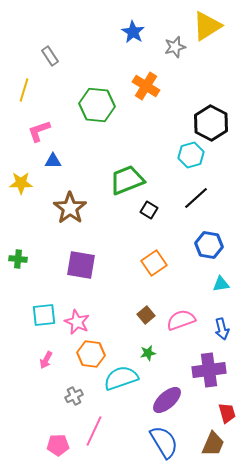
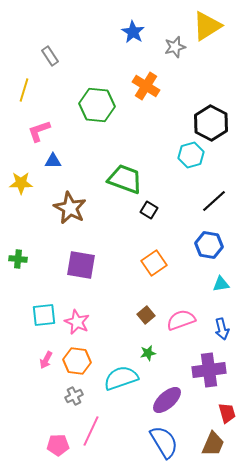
green trapezoid: moved 2 px left, 1 px up; rotated 42 degrees clockwise
black line: moved 18 px right, 3 px down
brown star: rotated 8 degrees counterclockwise
orange hexagon: moved 14 px left, 7 px down
pink line: moved 3 px left
